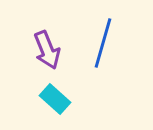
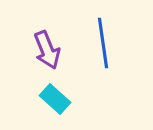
blue line: rotated 24 degrees counterclockwise
